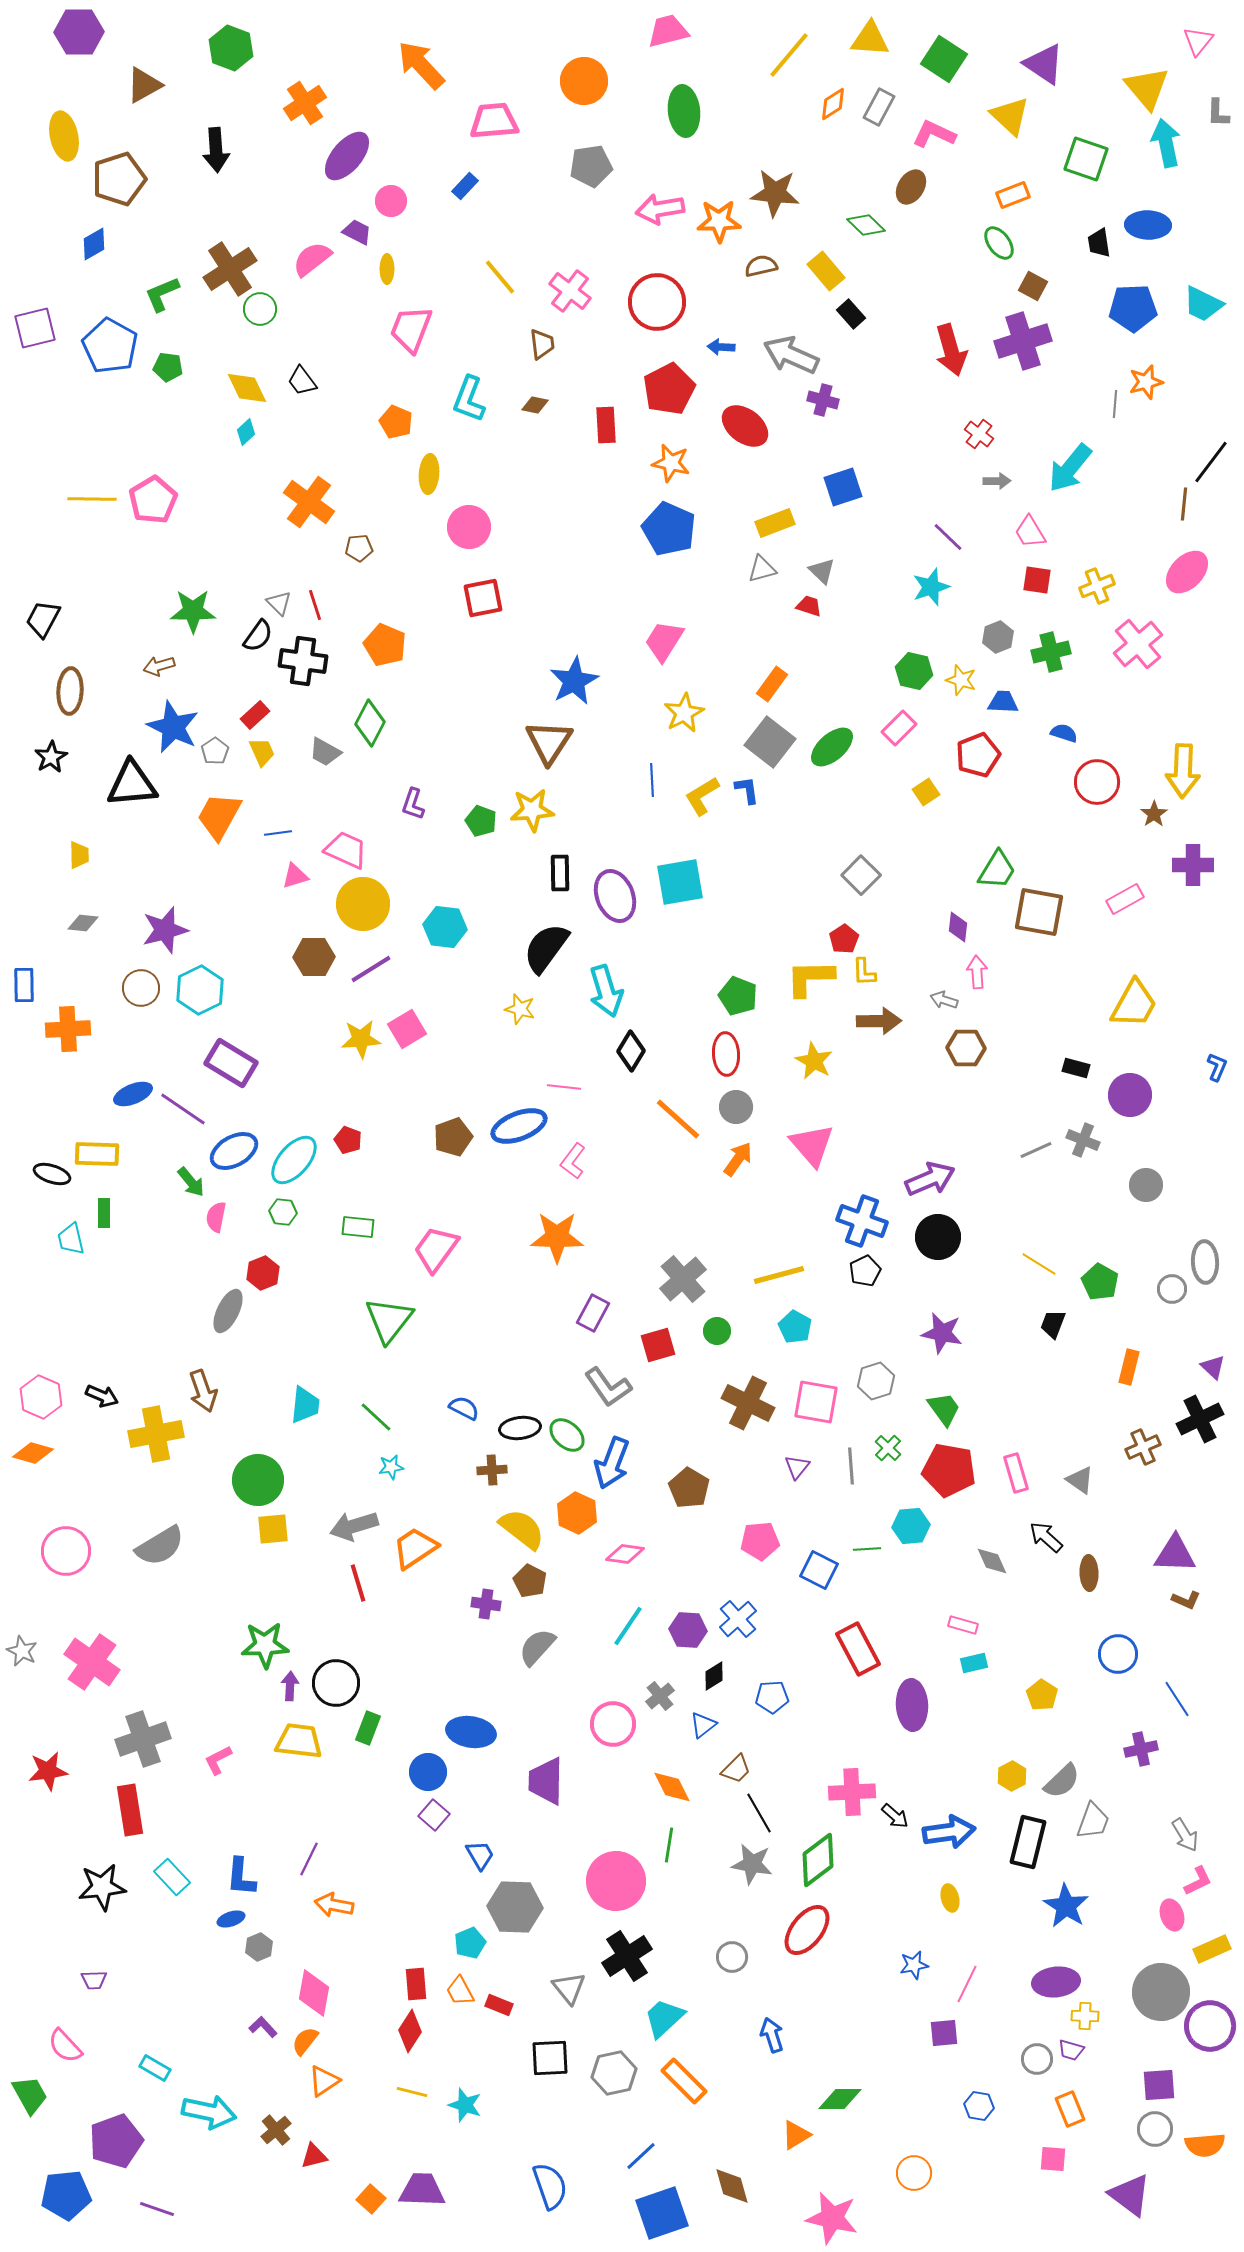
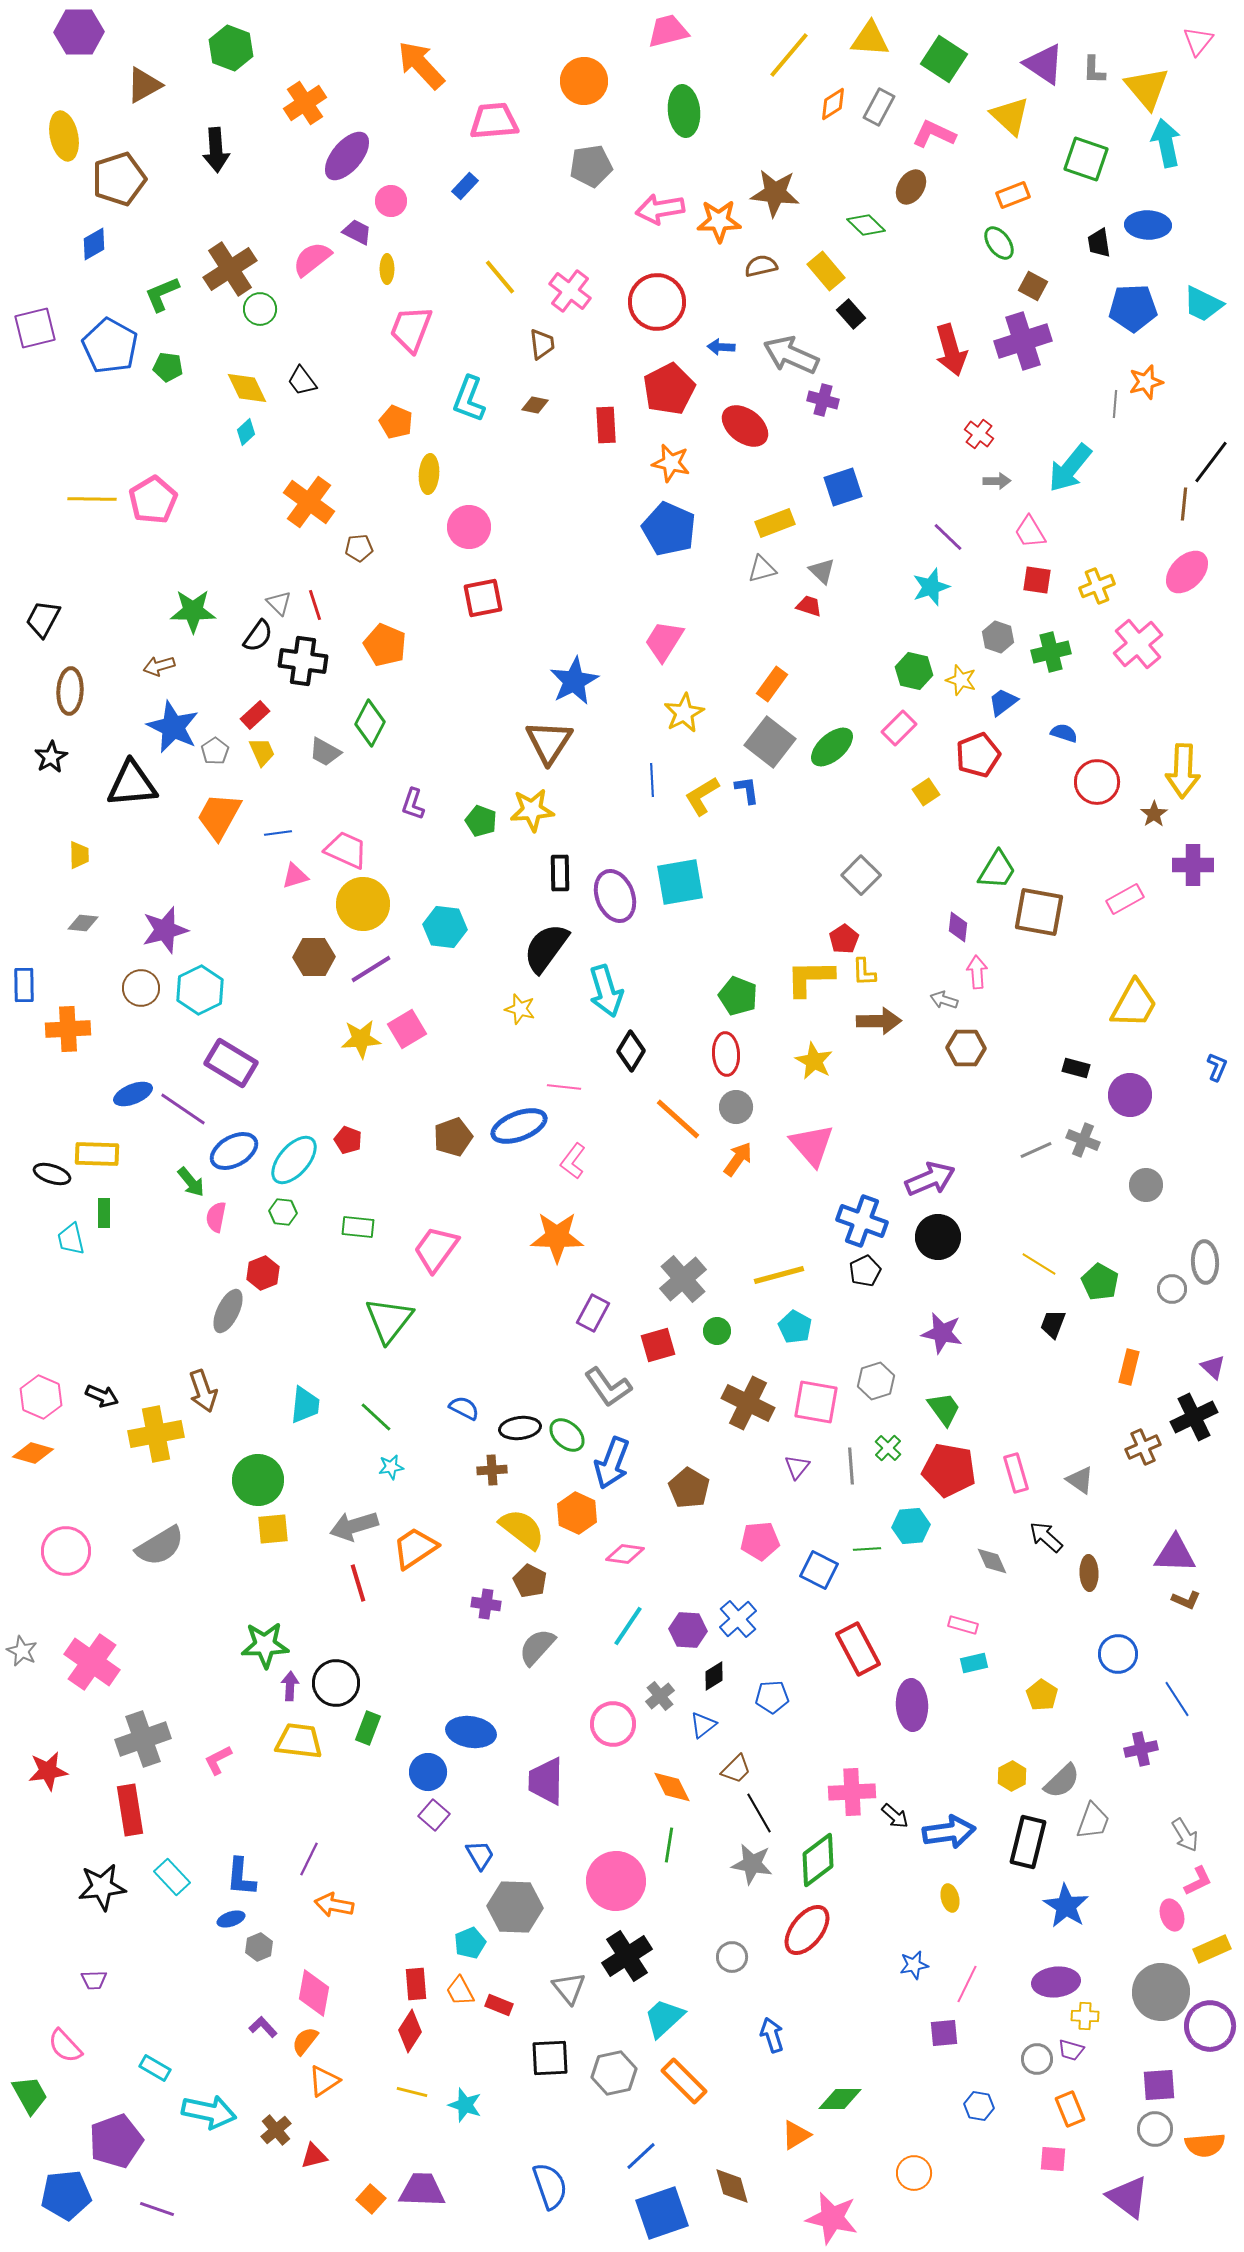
gray L-shape at (1218, 113): moved 124 px left, 43 px up
gray hexagon at (998, 637): rotated 20 degrees counterclockwise
blue trapezoid at (1003, 702): rotated 40 degrees counterclockwise
black cross at (1200, 1419): moved 6 px left, 2 px up
purple triangle at (1130, 2195): moved 2 px left, 2 px down
